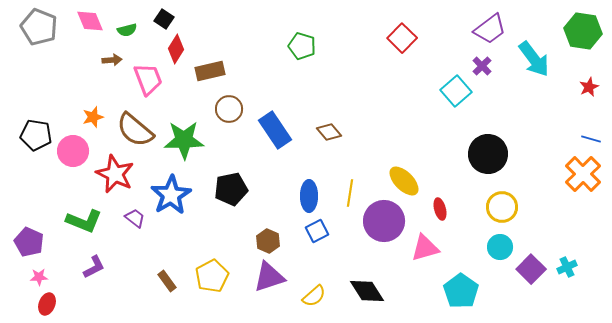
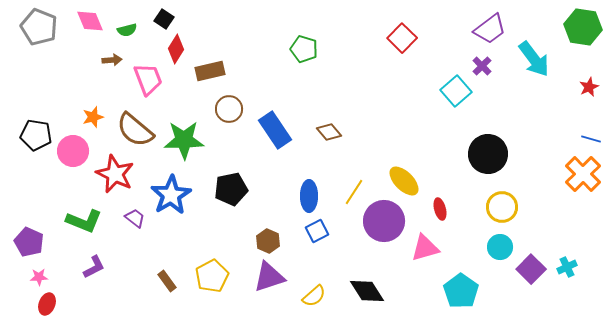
green hexagon at (583, 31): moved 4 px up
green pentagon at (302, 46): moved 2 px right, 3 px down
yellow line at (350, 193): moved 4 px right, 1 px up; rotated 24 degrees clockwise
